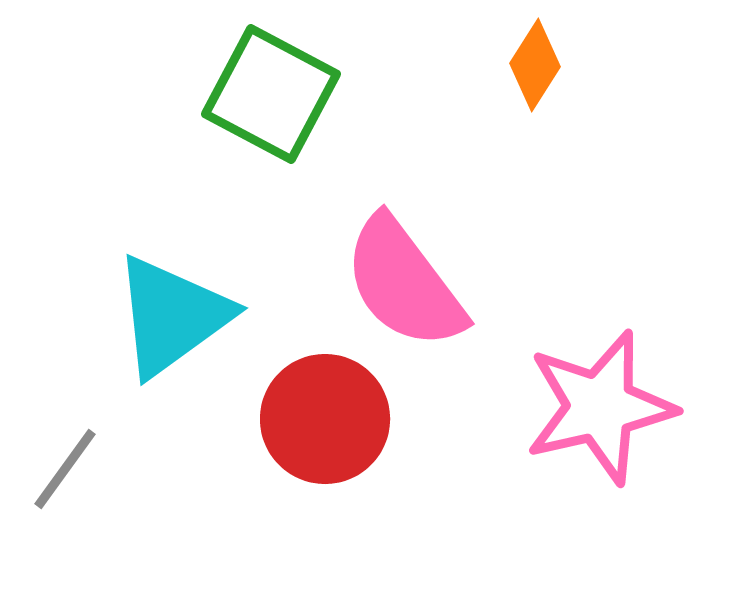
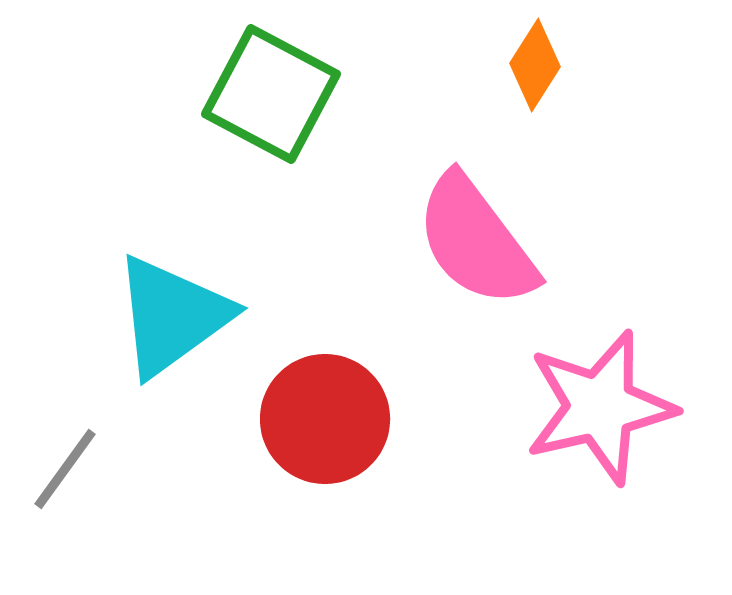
pink semicircle: moved 72 px right, 42 px up
